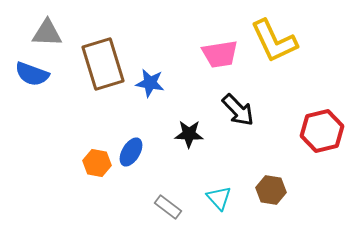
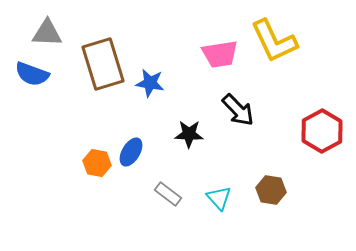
red hexagon: rotated 15 degrees counterclockwise
gray rectangle: moved 13 px up
